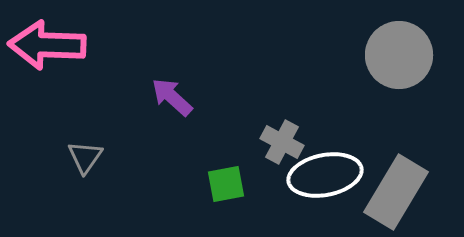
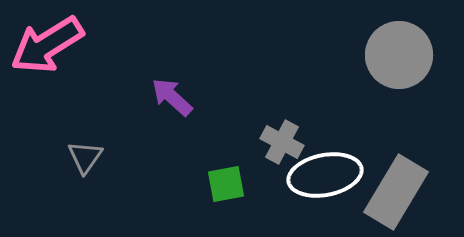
pink arrow: rotated 34 degrees counterclockwise
